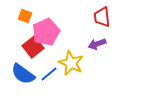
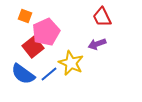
red trapezoid: rotated 20 degrees counterclockwise
